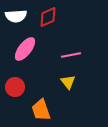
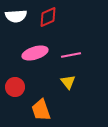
pink ellipse: moved 10 px right, 4 px down; rotated 35 degrees clockwise
